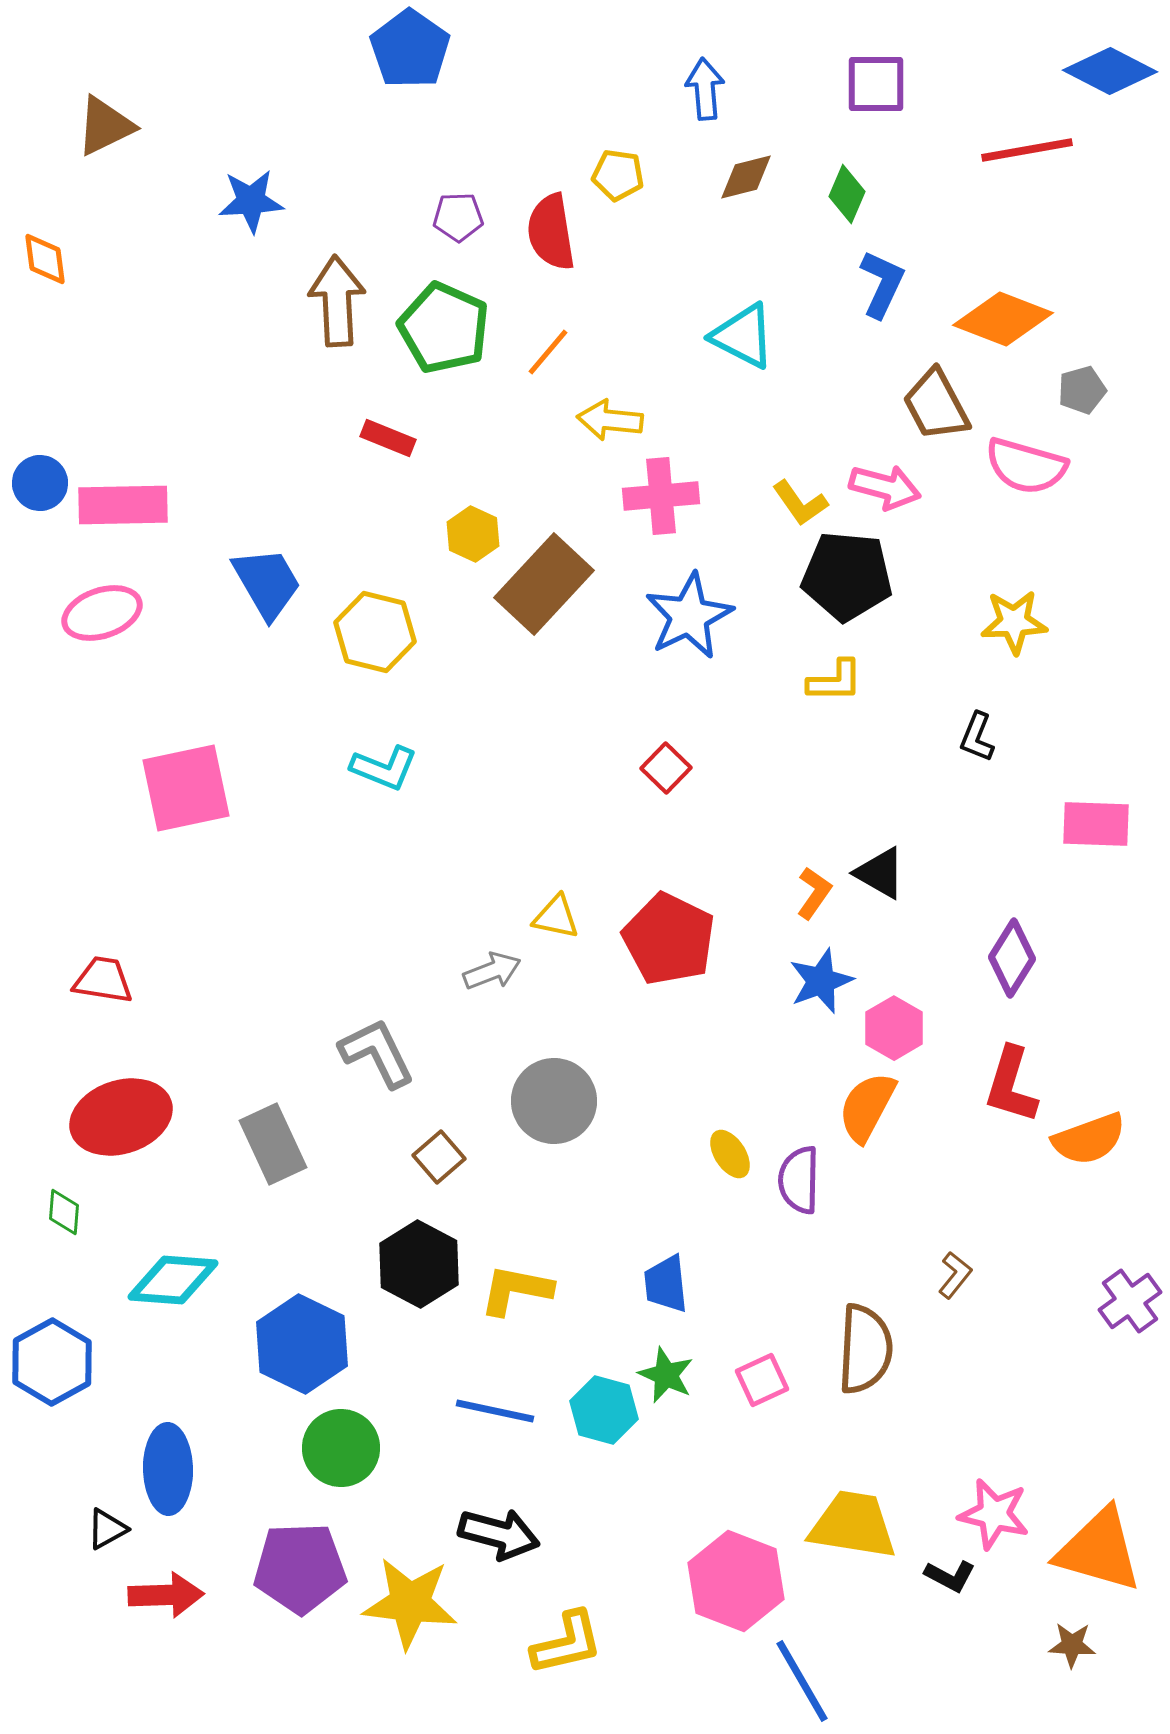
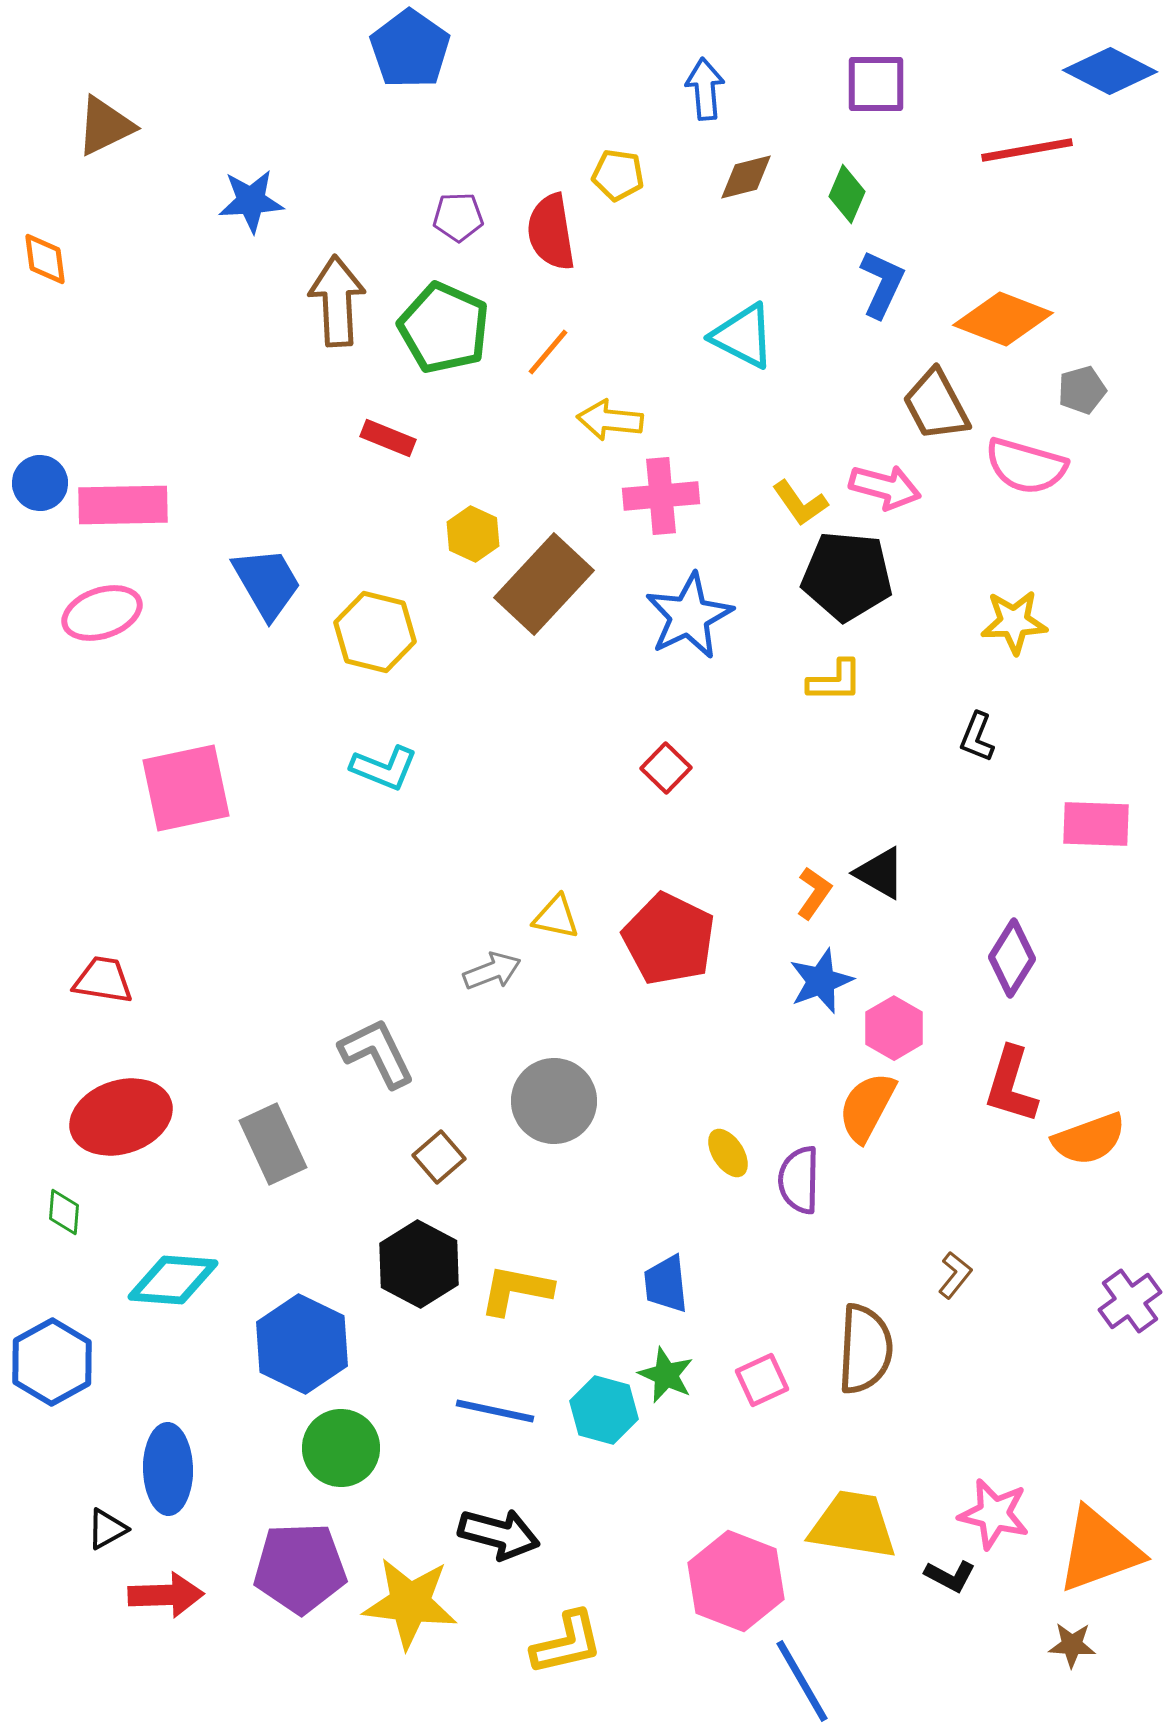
yellow ellipse at (730, 1154): moved 2 px left, 1 px up
orange triangle at (1099, 1550): rotated 36 degrees counterclockwise
